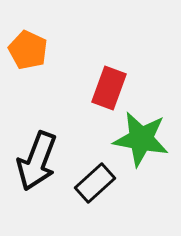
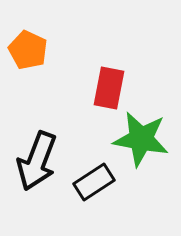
red rectangle: rotated 9 degrees counterclockwise
black rectangle: moved 1 px left, 1 px up; rotated 9 degrees clockwise
